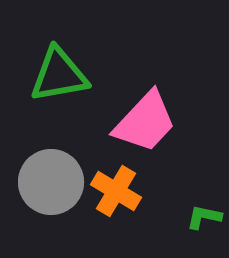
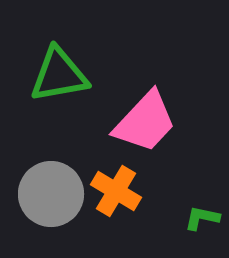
gray circle: moved 12 px down
green L-shape: moved 2 px left, 1 px down
